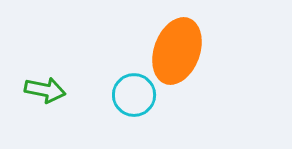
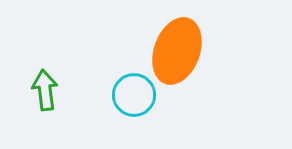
green arrow: rotated 108 degrees counterclockwise
